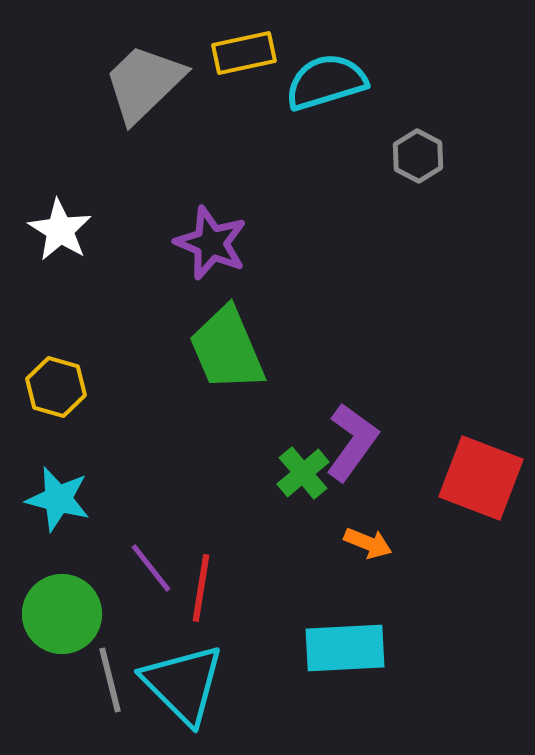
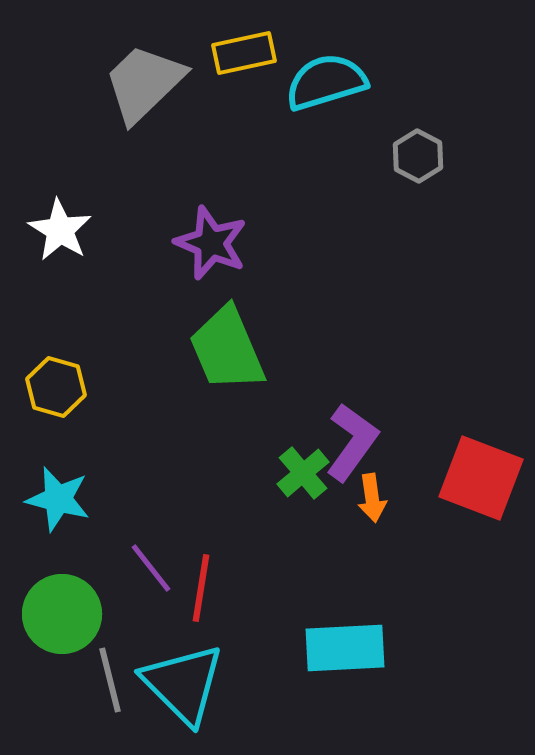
orange arrow: moved 4 px right, 45 px up; rotated 60 degrees clockwise
